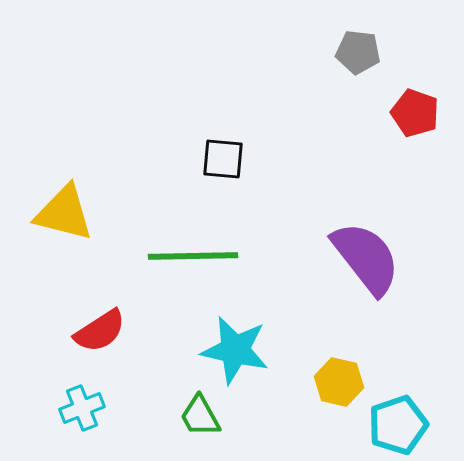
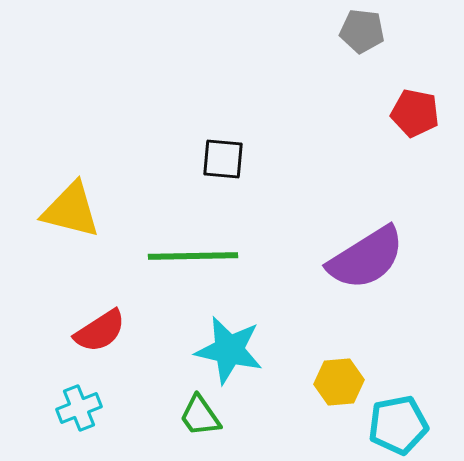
gray pentagon: moved 4 px right, 21 px up
red pentagon: rotated 9 degrees counterclockwise
yellow triangle: moved 7 px right, 3 px up
purple semicircle: rotated 96 degrees clockwise
cyan star: moved 6 px left
yellow hexagon: rotated 18 degrees counterclockwise
cyan cross: moved 3 px left
green trapezoid: rotated 6 degrees counterclockwise
cyan pentagon: rotated 8 degrees clockwise
